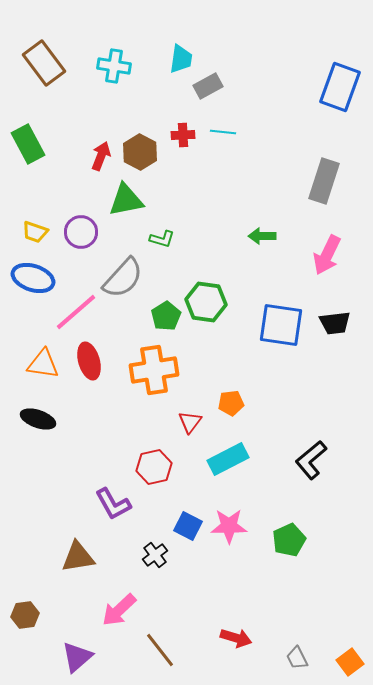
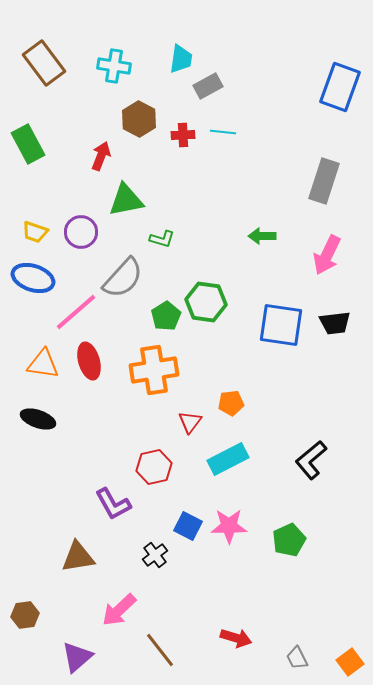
brown hexagon at (140, 152): moved 1 px left, 33 px up
